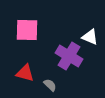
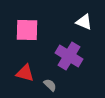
white triangle: moved 6 px left, 15 px up
